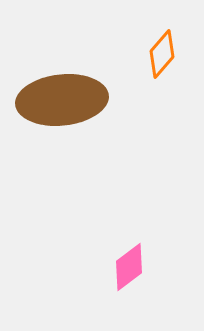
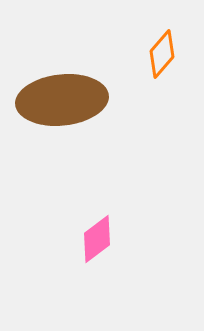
pink diamond: moved 32 px left, 28 px up
